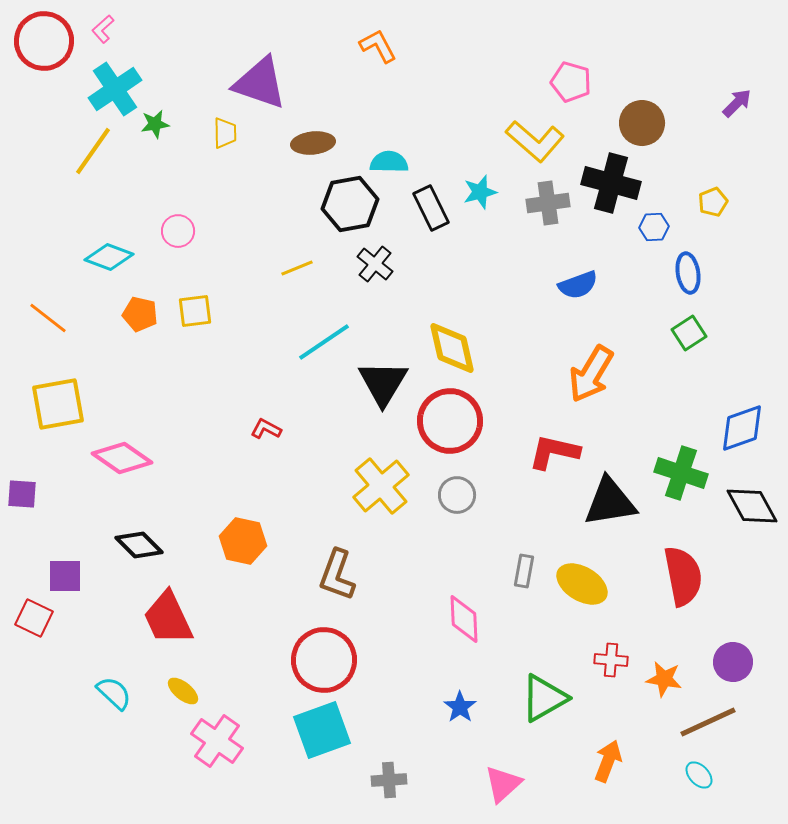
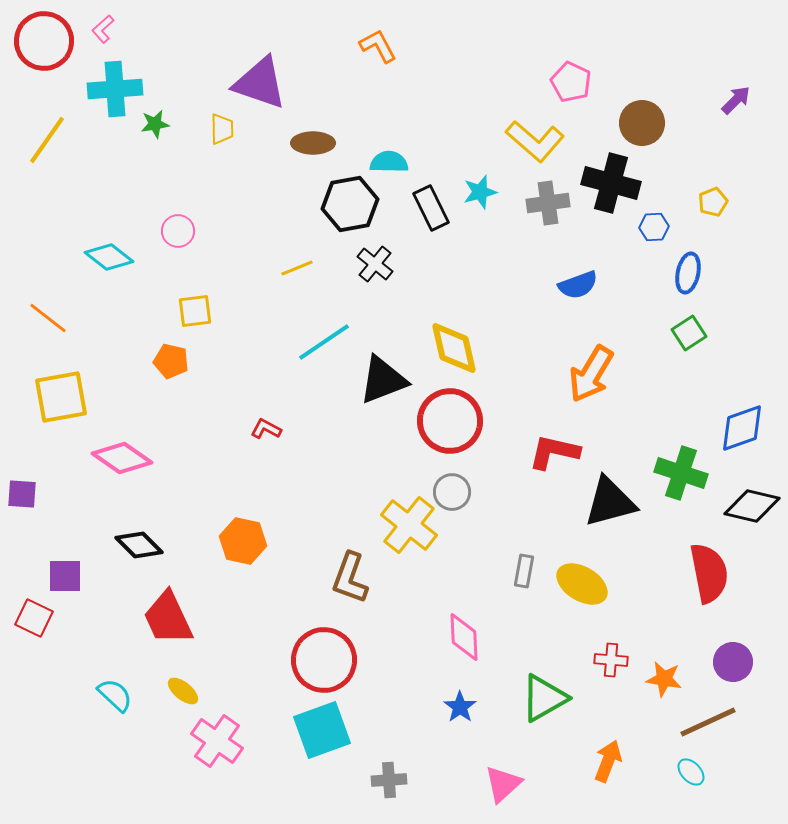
pink pentagon at (571, 82): rotated 9 degrees clockwise
cyan cross at (115, 89): rotated 30 degrees clockwise
purple arrow at (737, 103): moved 1 px left, 3 px up
yellow trapezoid at (225, 133): moved 3 px left, 4 px up
brown ellipse at (313, 143): rotated 6 degrees clockwise
yellow line at (93, 151): moved 46 px left, 11 px up
cyan diamond at (109, 257): rotated 18 degrees clockwise
blue ellipse at (688, 273): rotated 21 degrees clockwise
orange pentagon at (140, 314): moved 31 px right, 47 px down
yellow diamond at (452, 348): moved 2 px right
black triangle at (383, 383): moved 3 px up; rotated 38 degrees clockwise
yellow square at (58, 404): moved 3 px right, 7 px up
yellow cross at (381, 486): moved 28 px right, 39 px down; rotated 12 degrees counterclockwise
gray circle at (457, 495): moved 5 px left, 3 px up
black triangle at (610, 502): rotated 6 degrees counterclockwise
black diamond at (752, 506): rotated 48 degrees counterclockwise
brown L-shape at (337, 575): moved 13 px right, 3 px down
red semicircle at (683, 576): moved 26 px right, 3 px up
pink diamond at (464, 619): moved 18 px down
cyan semicircle at (114, 693): moved 1 px right, 2 px down
cyan ellipse at (699, 775): moved 8 px left, 3 px up
